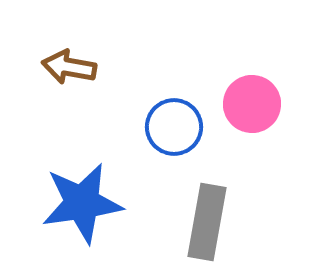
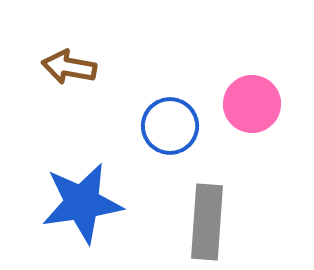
blue circle: moved 4 px left, 1 px up
gray rectangle: rotated 6 degrees counterclockwise
